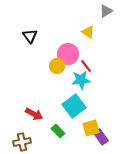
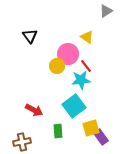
yellow triangle: moved 1 px left, 5 px down
red arrow: moved 4 px up
green rectangle: rotated 40 degrees clockwise
